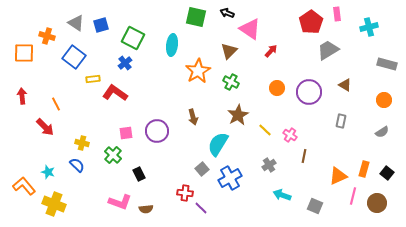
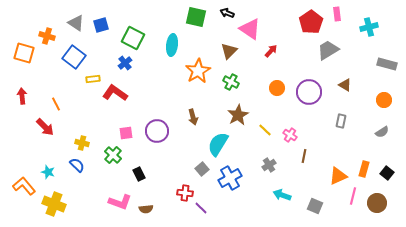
orange square at (24, 53): rotated 15 degrees clockwise
